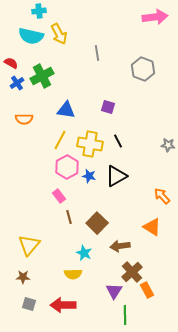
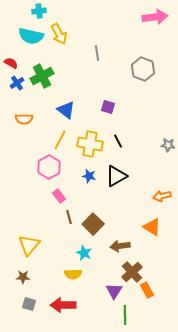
blue triangle: rotated 30 degrees clockwise
pink hexagon: moved 18 px left
orange arrow: rotated 60 degrees counterclockwise
brown square: moved 4 px left, 1 px down
